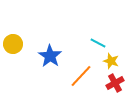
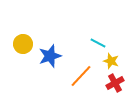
yellow circle: moved 10 px right
blue star: rotated 20 degrees clockwise
